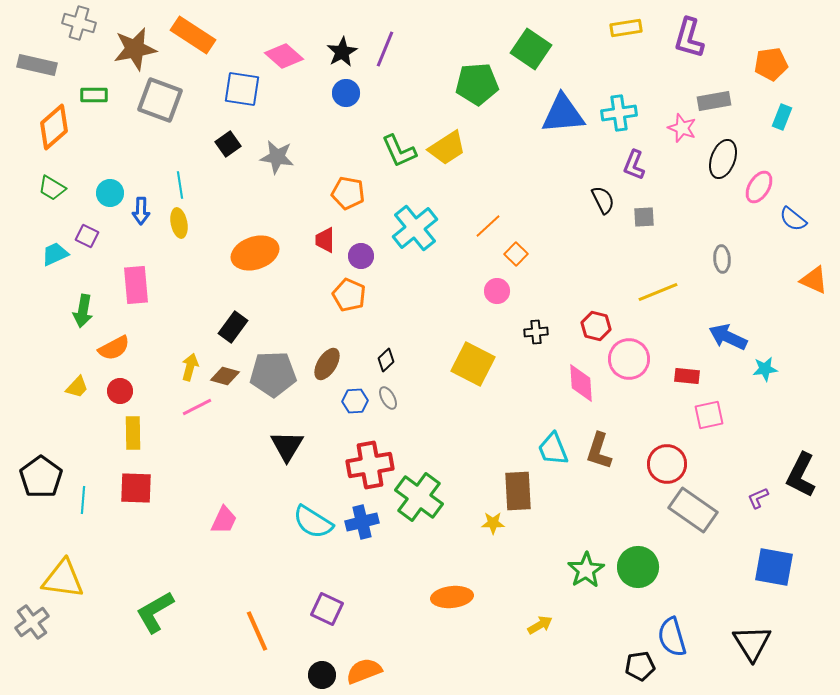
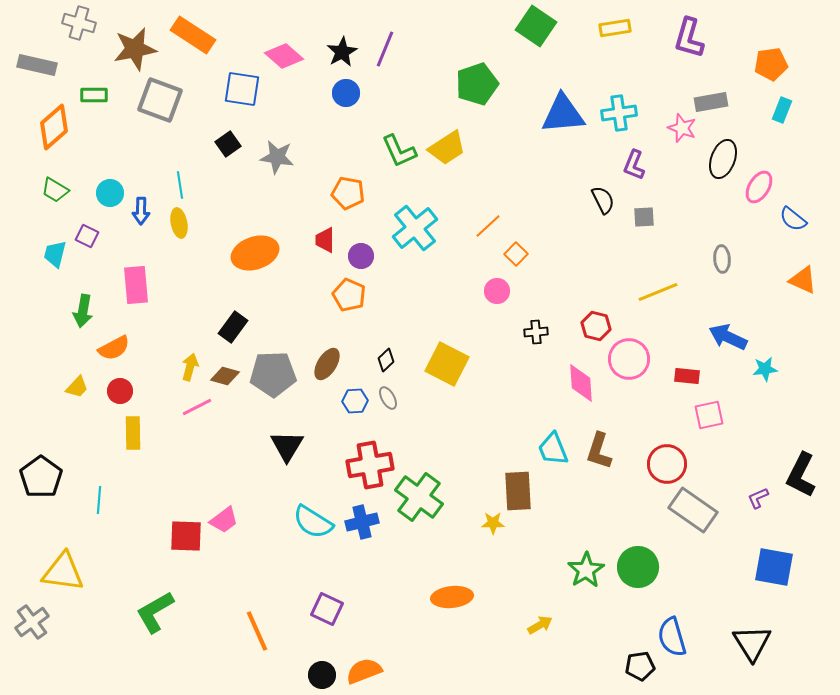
yellow rectangle at (626, 28): moved 11 px left
green square at (531, 49): moved 5 px right, 23 px up
green pentagon at (477, 84): rotated 15 degrees counterclockwise
gray rectangle at (714, 101): moved 3 px left, 1 px down
cyan rectangle at (782, 117): moved 7 px up
green trapezoid at (52, 188): moved 3 px right, 2 px down
cyan trapezoid at (55, 254): rotated 52 degrees counterclockwise
orange triangle at (814, 280): moved 11 px left
yellow square at (473, 364): moved 26 px left
red square at (136, 488): moved 50 px right, 48 px down
cyan line at (83, 500): moved 16 px right
pink trapezoid at (224, 520): rotated 28 degrees clockwise
yellow triangle at (63, 579): moved 7 px up
